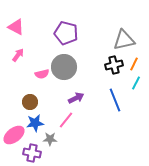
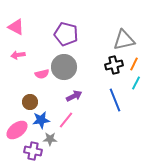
purple pentagon: moved 1 px down
pink arrow: rotated 136 degrees counterclockwise
purple arrow: moved 2 px left, 2 px up
blue star: moved 6 px right, 3 px up
pink ellipse: moved 3 px right, 5 px up
purple cross: moved 1 px right, 2 px up
